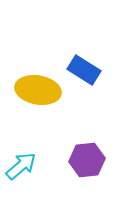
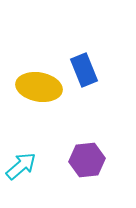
blue rectangle: rotated 36 degrees clockwise
yellow ellipse: moved 1 px right, 3 px up
